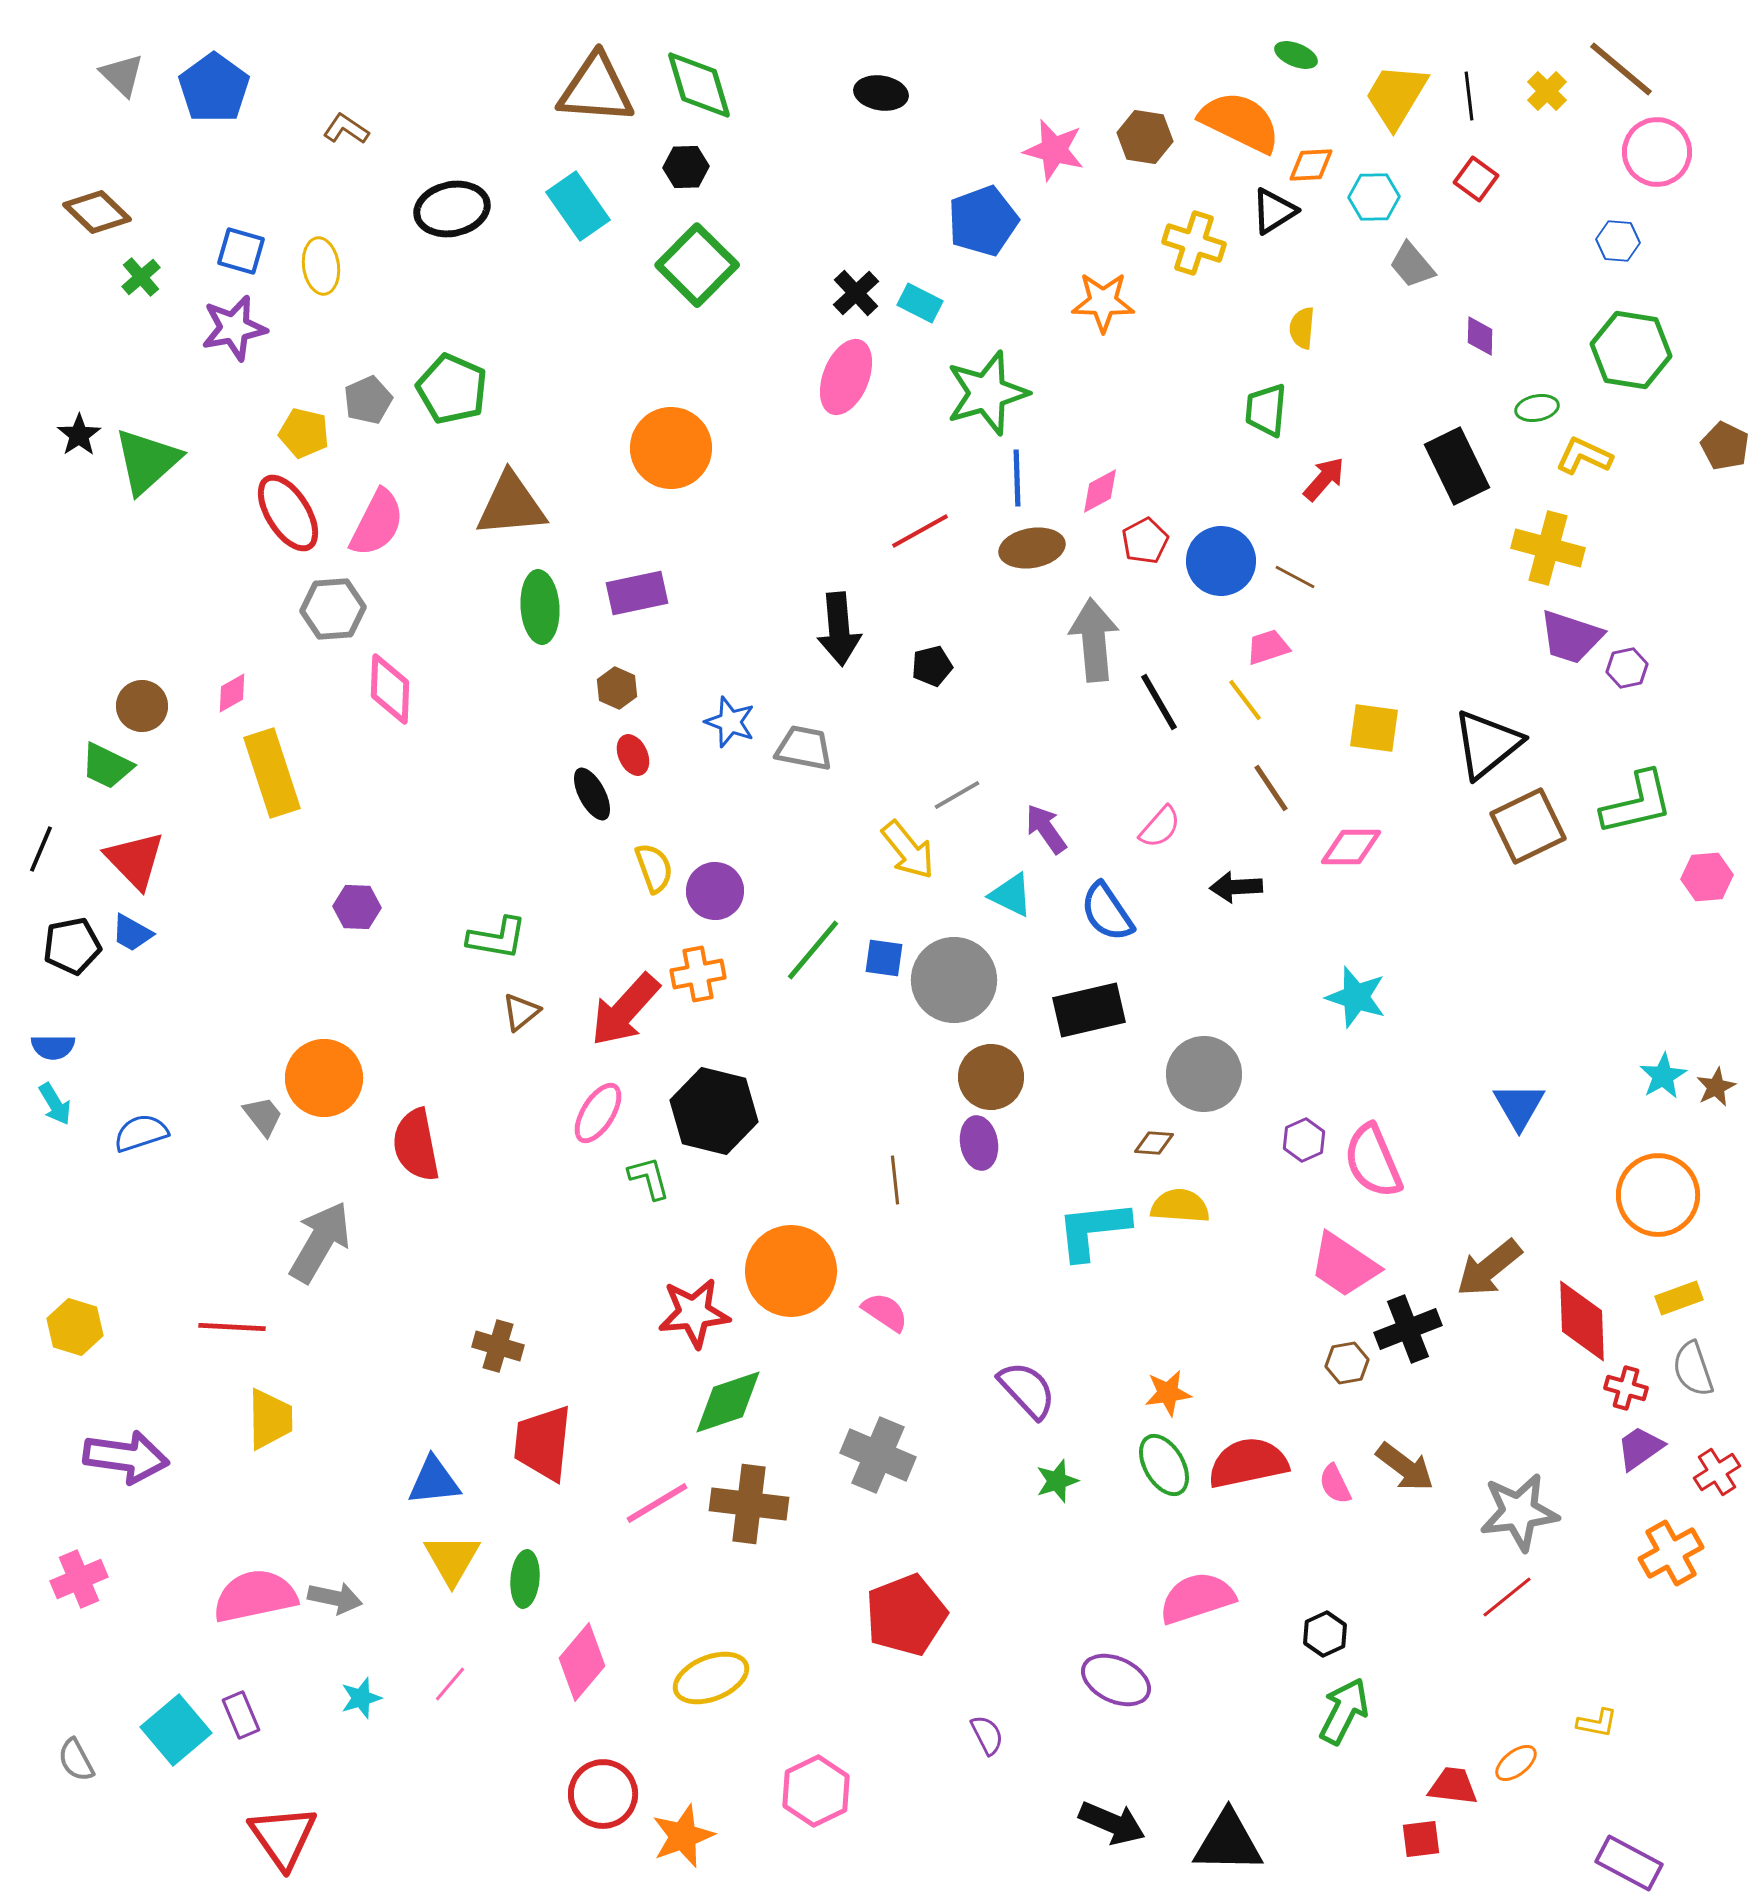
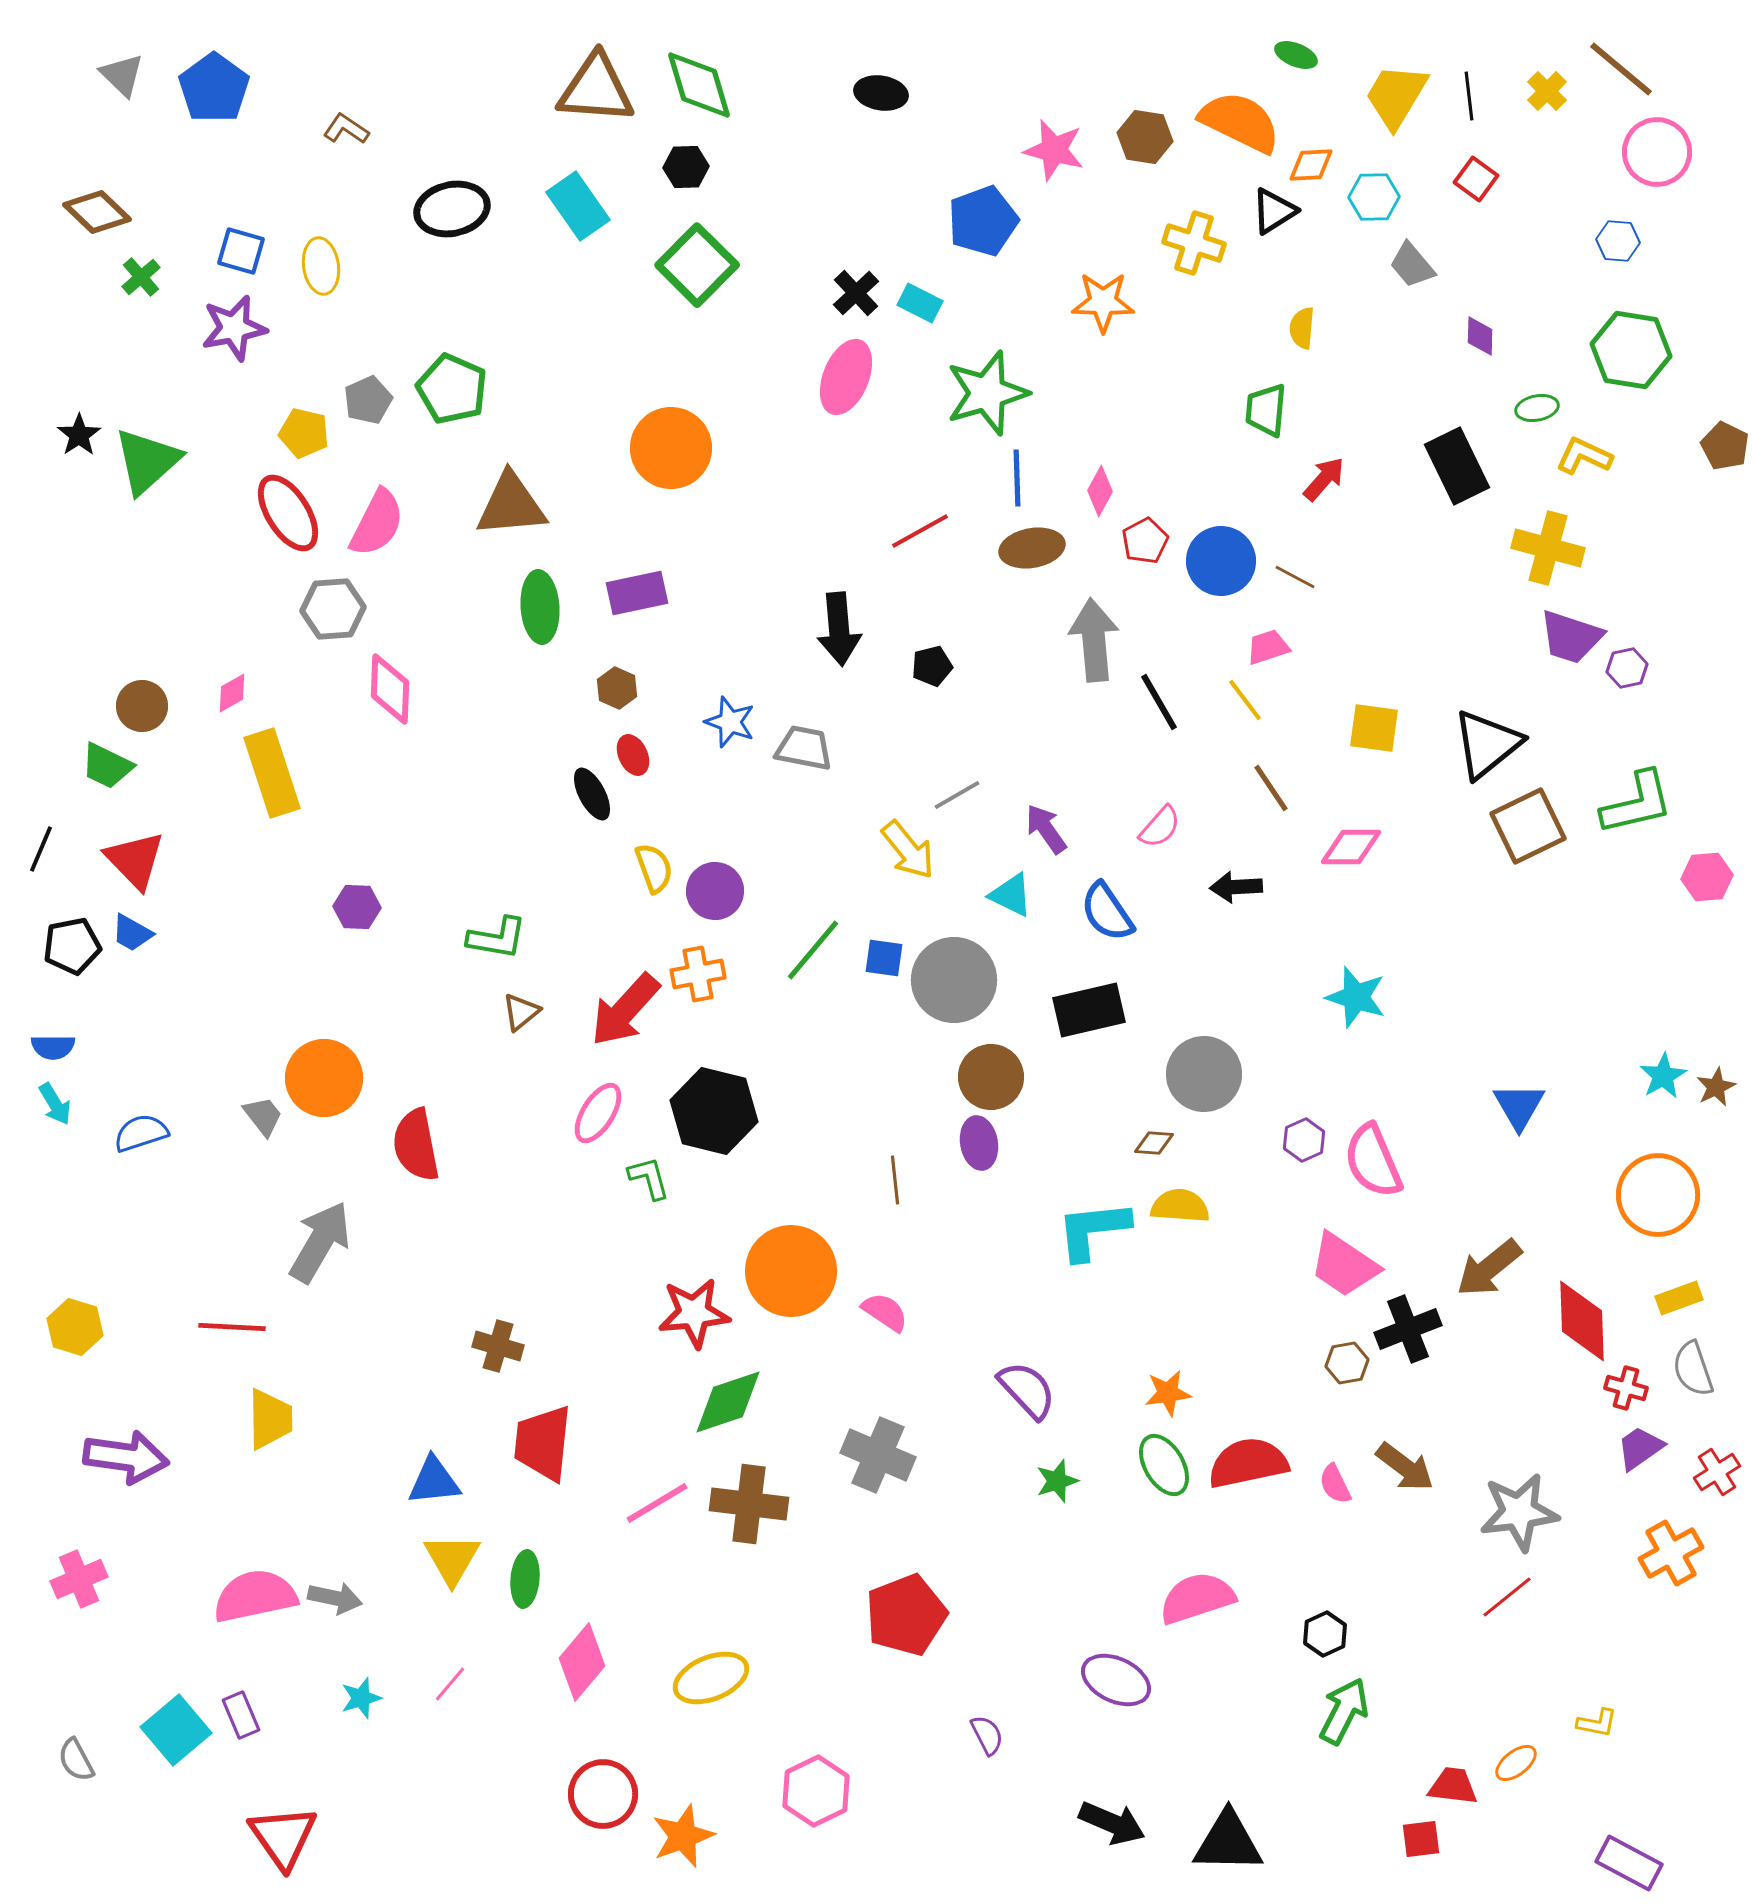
pink diamond at (1100, 491): rotated 33 degrees counterclockwise
